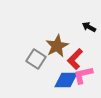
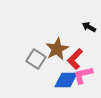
brown star: moved 3 px down
